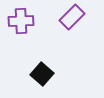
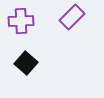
black square: moved 16 px left, 11 px up
